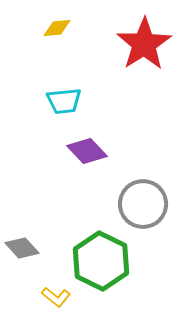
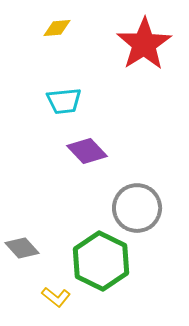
gray circle: moved 6 px left, 4 px down
